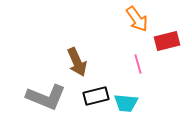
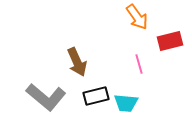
orange arrow: moved 2 px up
red rectangle: moved 3 px right
pink line: moved 1 px right
gray L-shape: rotated 18 degrees clockwise
